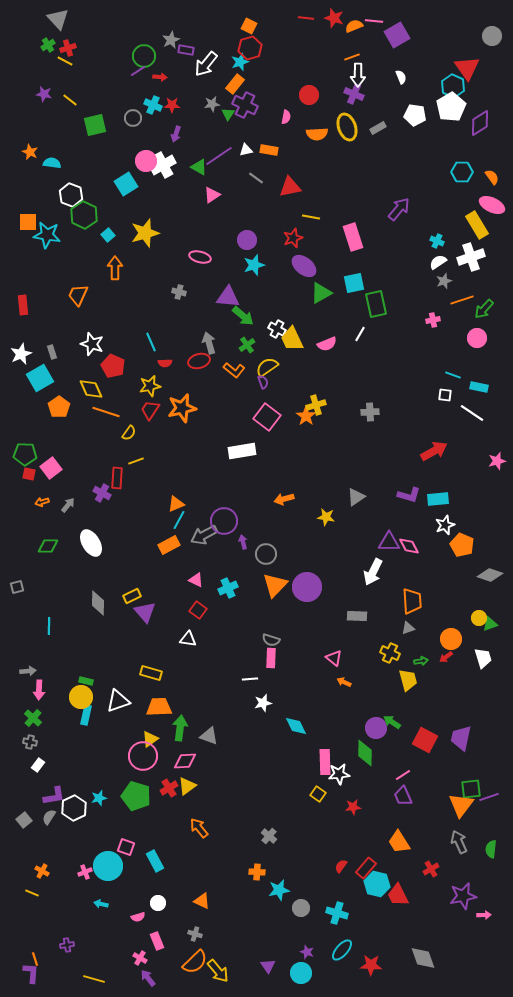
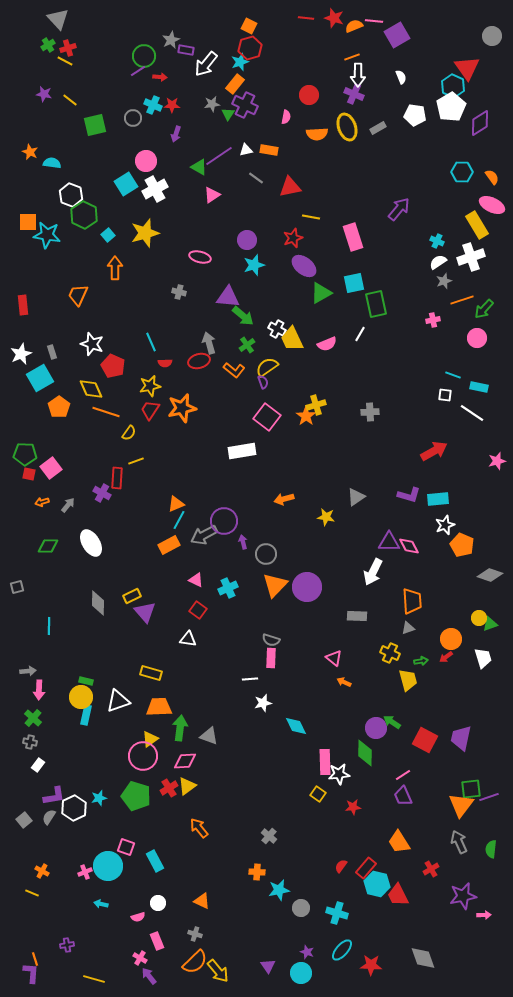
white cross at (163, 165): moved 8 px left, 24 px down
purple arrow at (148, 978): moved 1 px right, 2 px up
